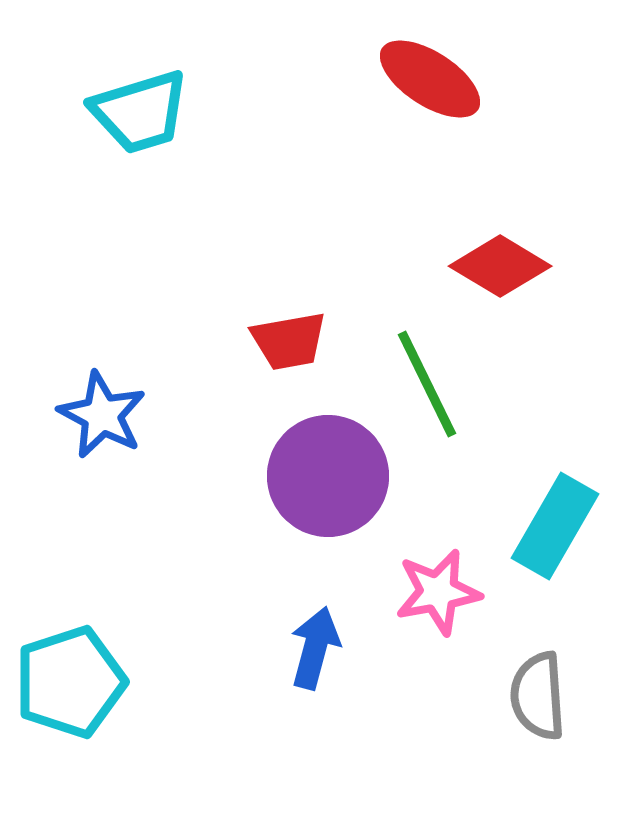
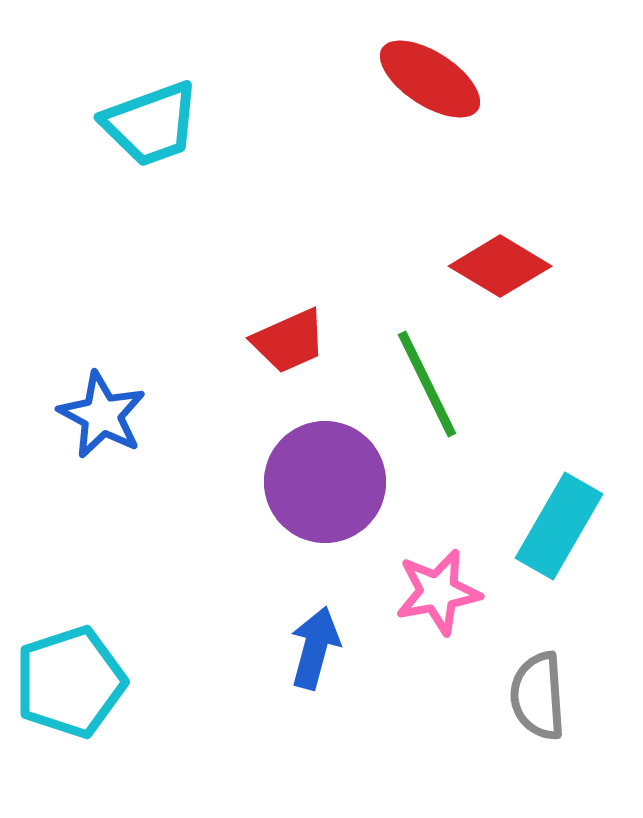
cyan trapezoid: moved 11 px right, 12 px down; rotated 3 degrees counterclockwise
red trapezoid: rotated 14 degrees counterclockwise
purple circle: moved 3 px left, 6 px down
cyan rectangle: moved 4 px right
